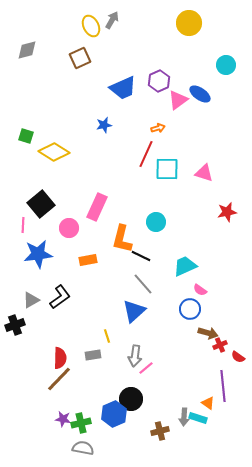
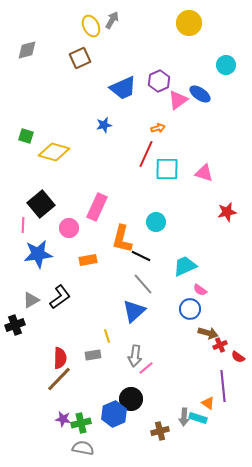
yellow diamond at (54, 152): rotated 16 degrees counterclockwise
